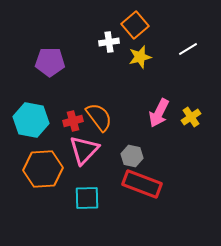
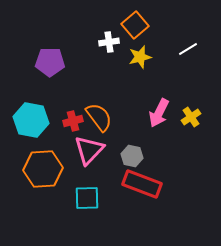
pink triangle: moved 5 px right
